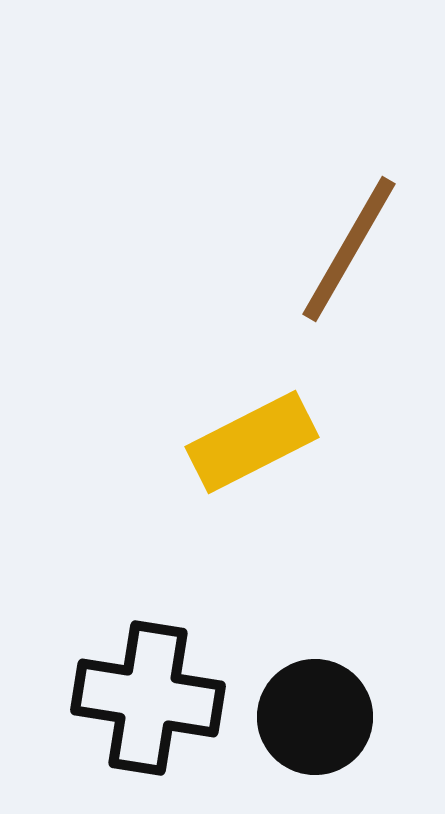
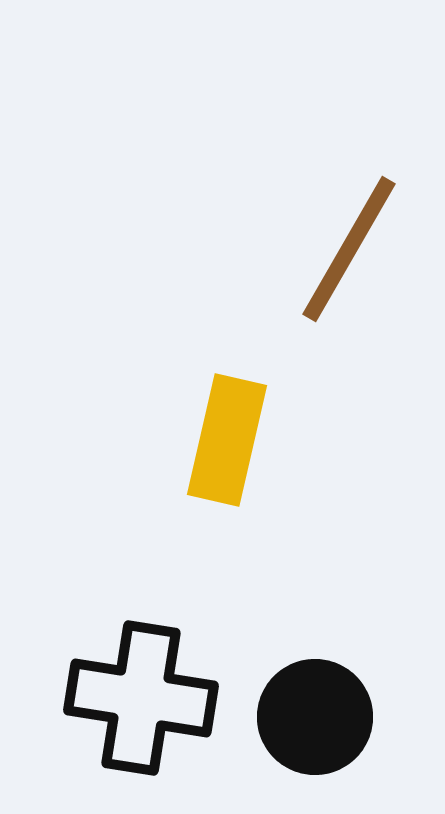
yellow rectangle: moved 25 px left, 2 px up; rotated 50 degrees counterclockwise
black cross: moved 7 px left
